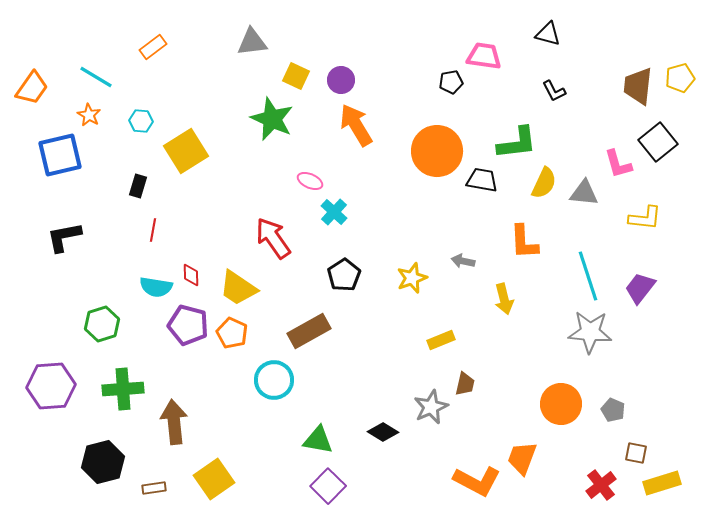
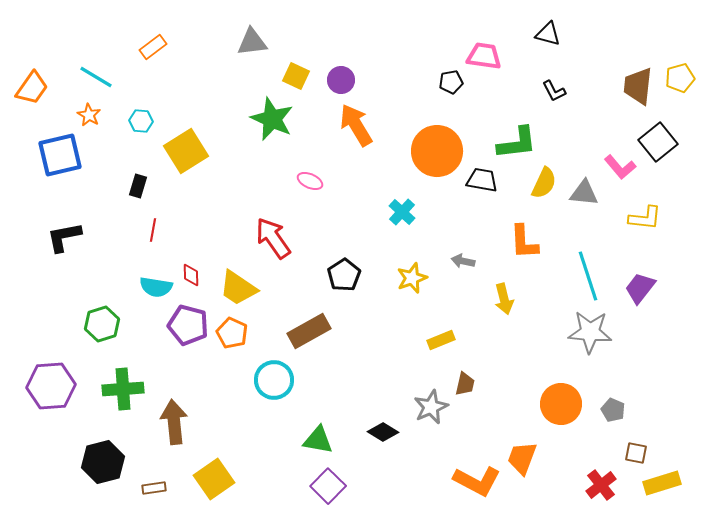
pink L-shape at (618, 164): moved 2 px right, 3 px down; rotated 24 degrees counterclockwise
cyan cross at (334, 212): moved 68 px right
